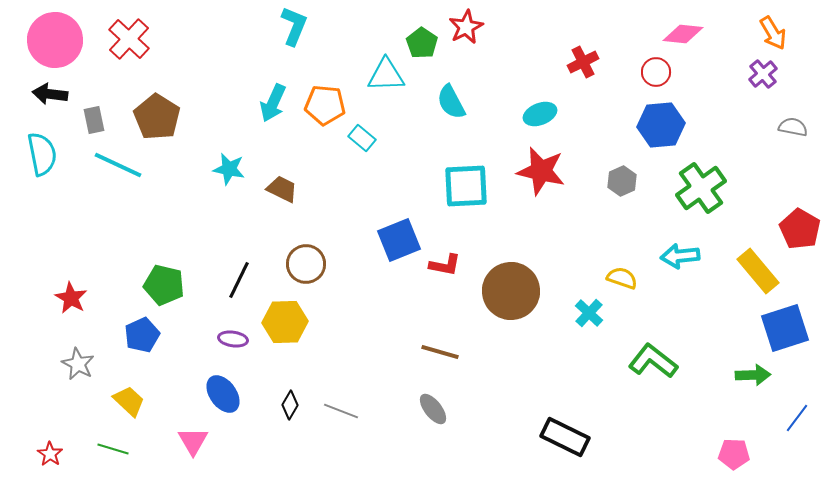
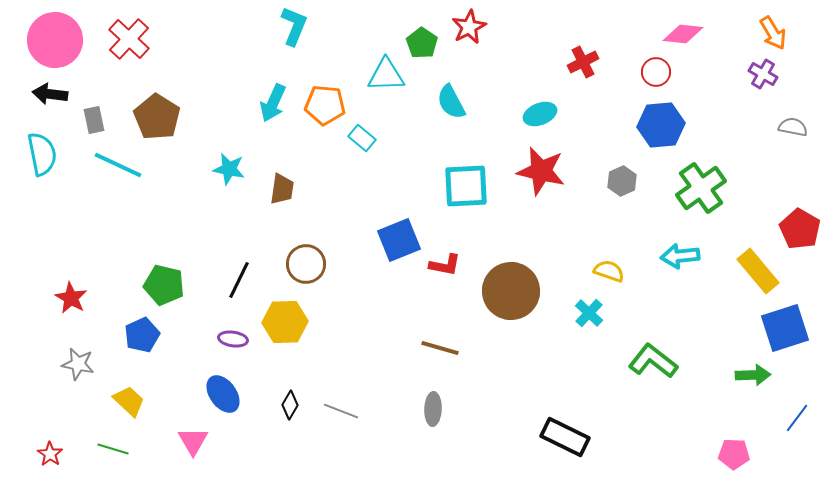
red star at (466, 27): moved 3 px right
purple cross at (763, 74): rotated 20 degrees counterclockwise
brown trapezoid at (282, 189): rotated 72 degrees clockwise
yellow semicircle at (622, 278): moved 13 px left, 7 px up
brown line at (440, 352): moved 4 px up
gray star at (78, 364): rotated 16 degrees counterclockwise
gray ellipse at (433, 409): rotated 40 degrees clockwise
